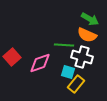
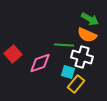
red square: moved 1 px right, 3 px up
